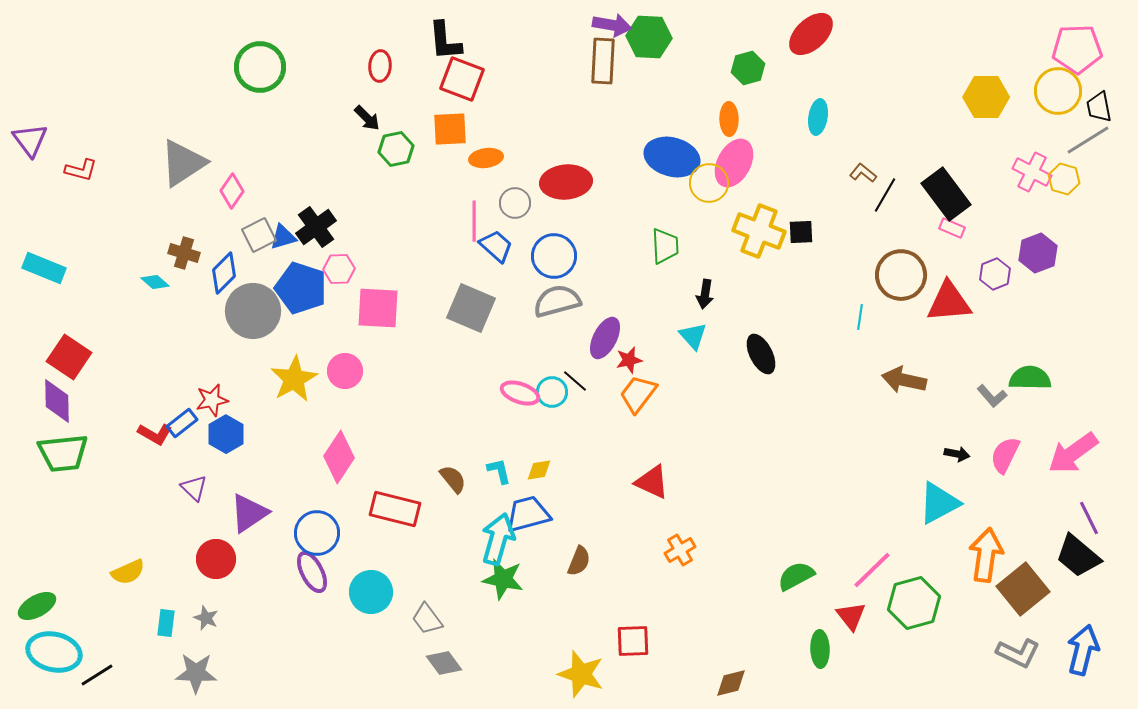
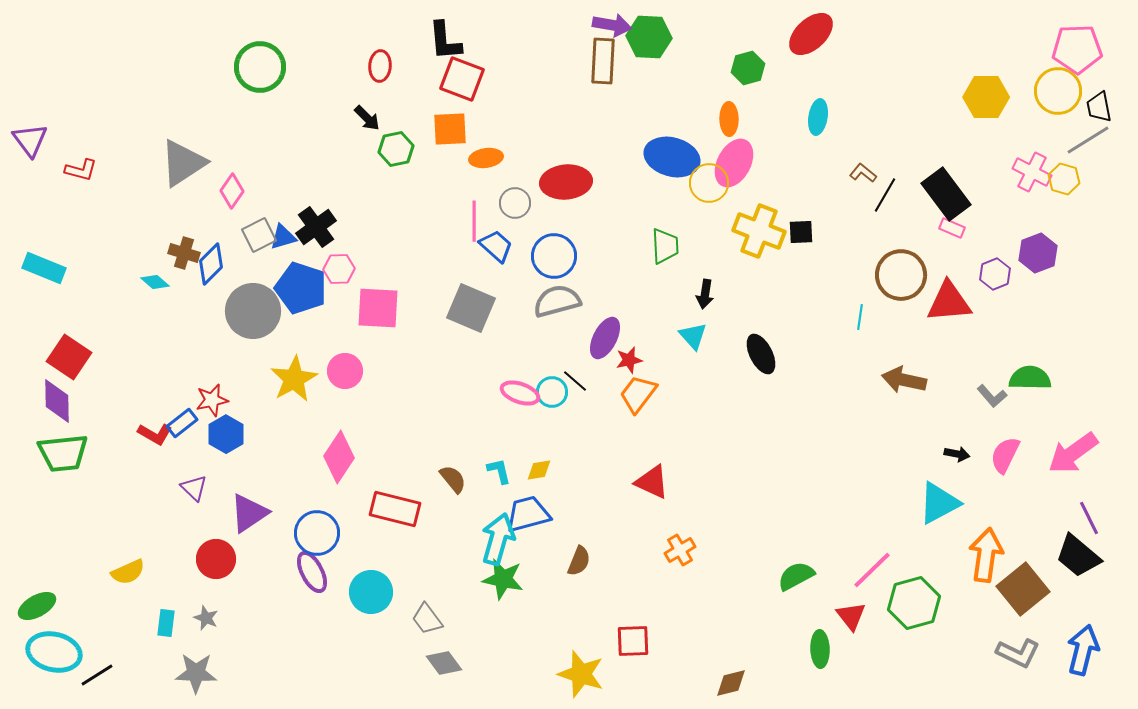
blue diamond at (224, 273): moved 13 px left, 9 px up
